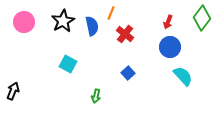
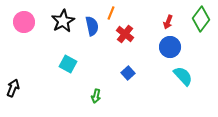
green diamond: moved 1 px left, 1 px down
black arrow: moved 3 px up
